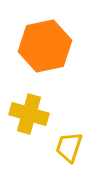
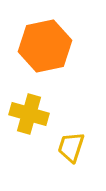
yellow trapezoid: moved 2 px right
